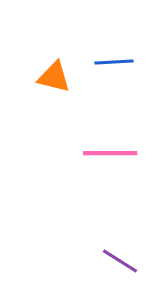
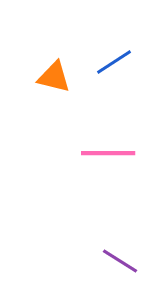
blue line: rotated 30 degrees counterclockwise
pink line: moved 2 px left
